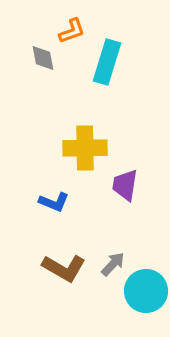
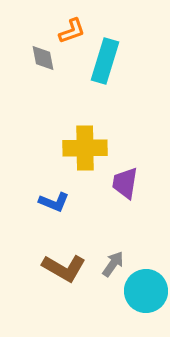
cyan rectangle: moved 2 px left, 1 px up
purple trapezoid: moved 2 px up
gray arrow: rotated 8 degrees counterclockwise
